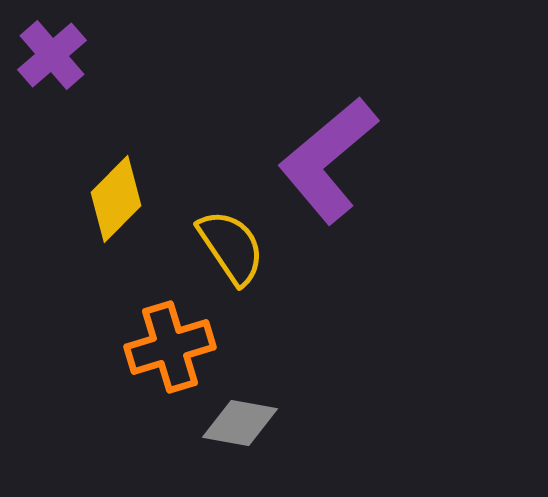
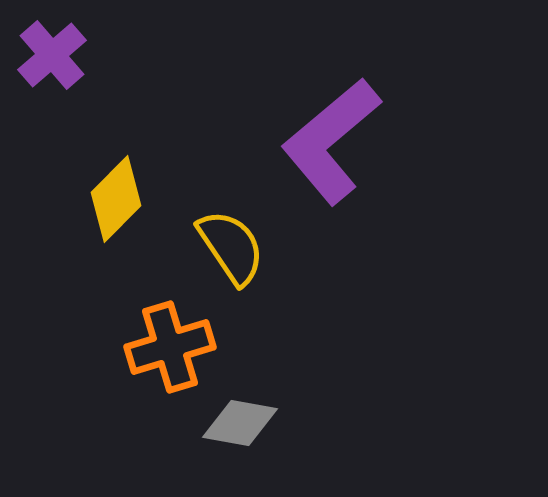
purple L-shape: moved 3 px right, 19 px up
